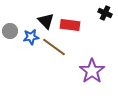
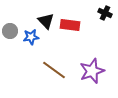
brown line: moved 23 px down
purple star: rotated 15 degrees clockwise
